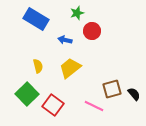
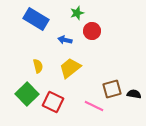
black semicircle: rotated 40 degrees counterclockwise
red square: moved 3 px up; rotated 10 degrees counterclockwise
